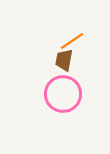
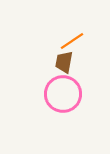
brown trapezoid: moved 2 px down
